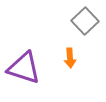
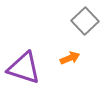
orange arrow: rotated 108 degrees counterclockwise
